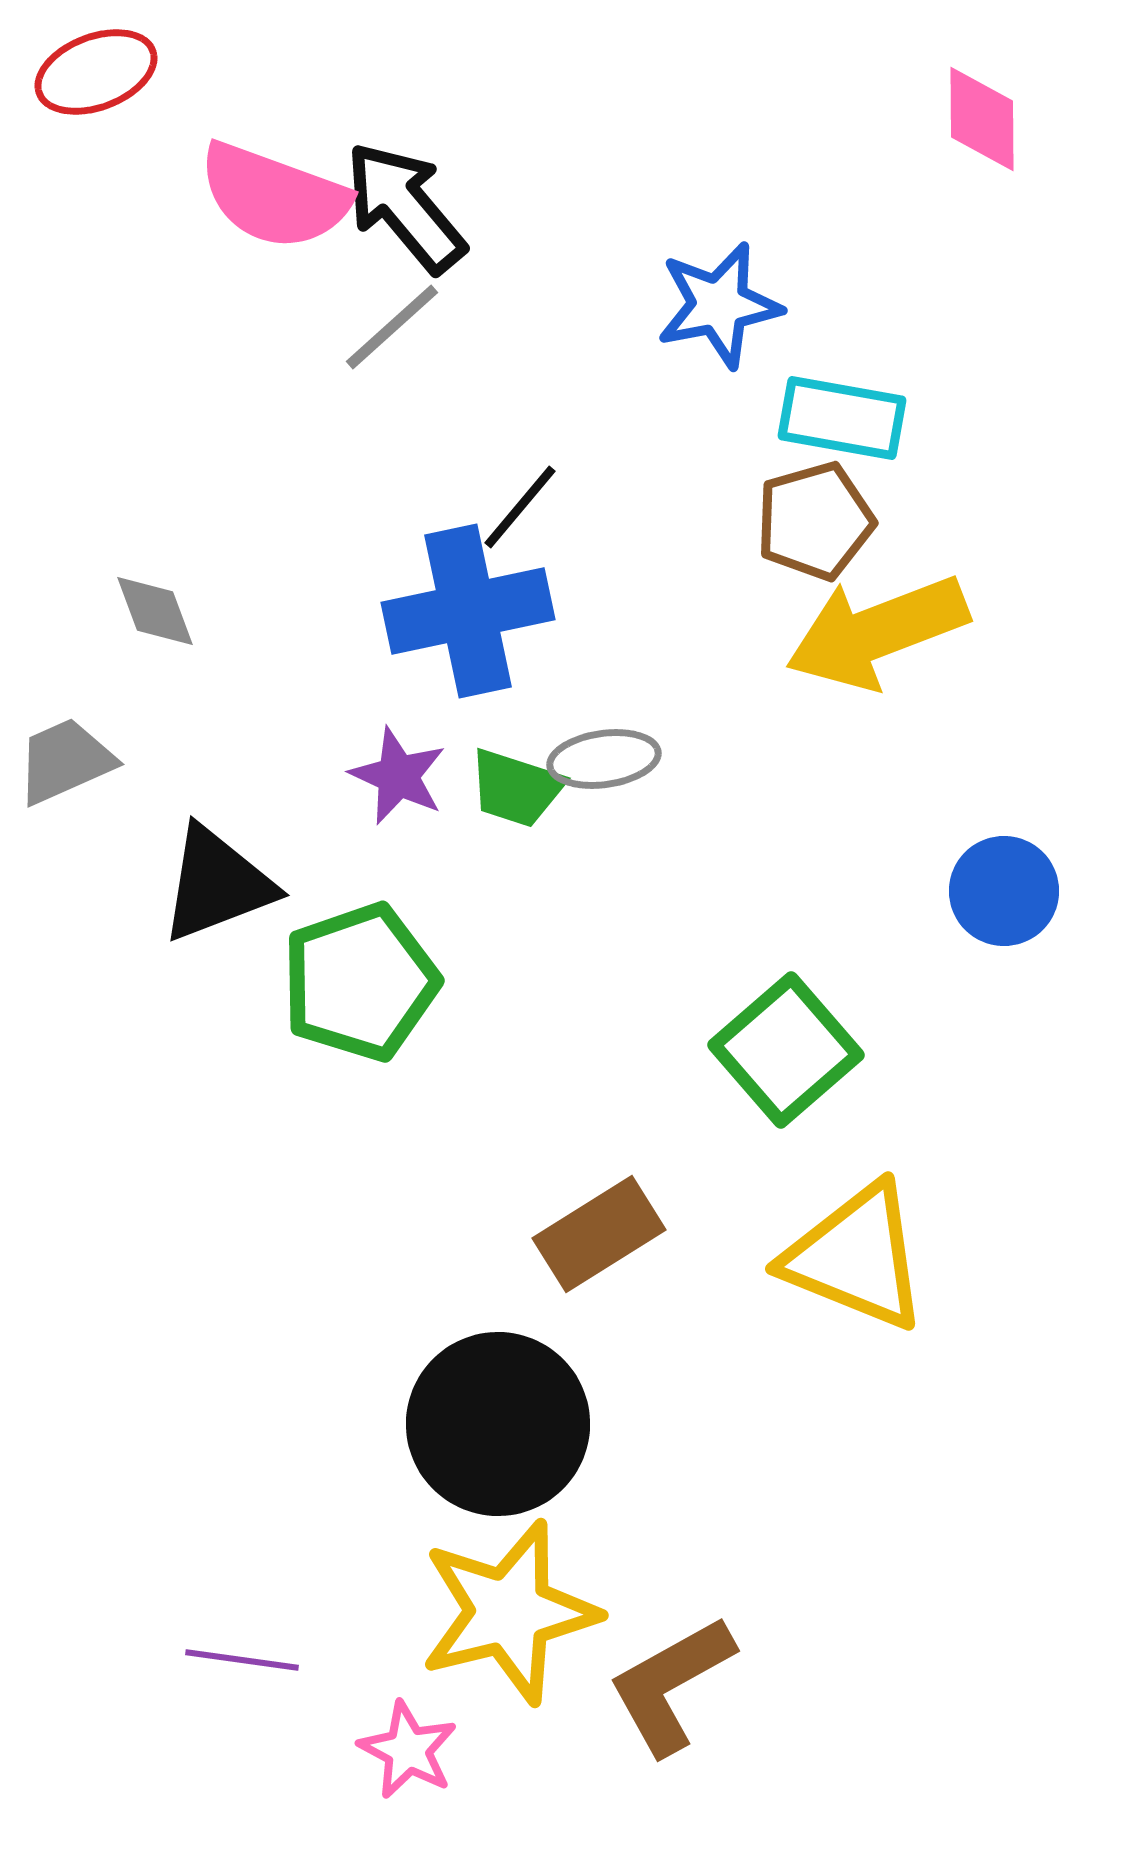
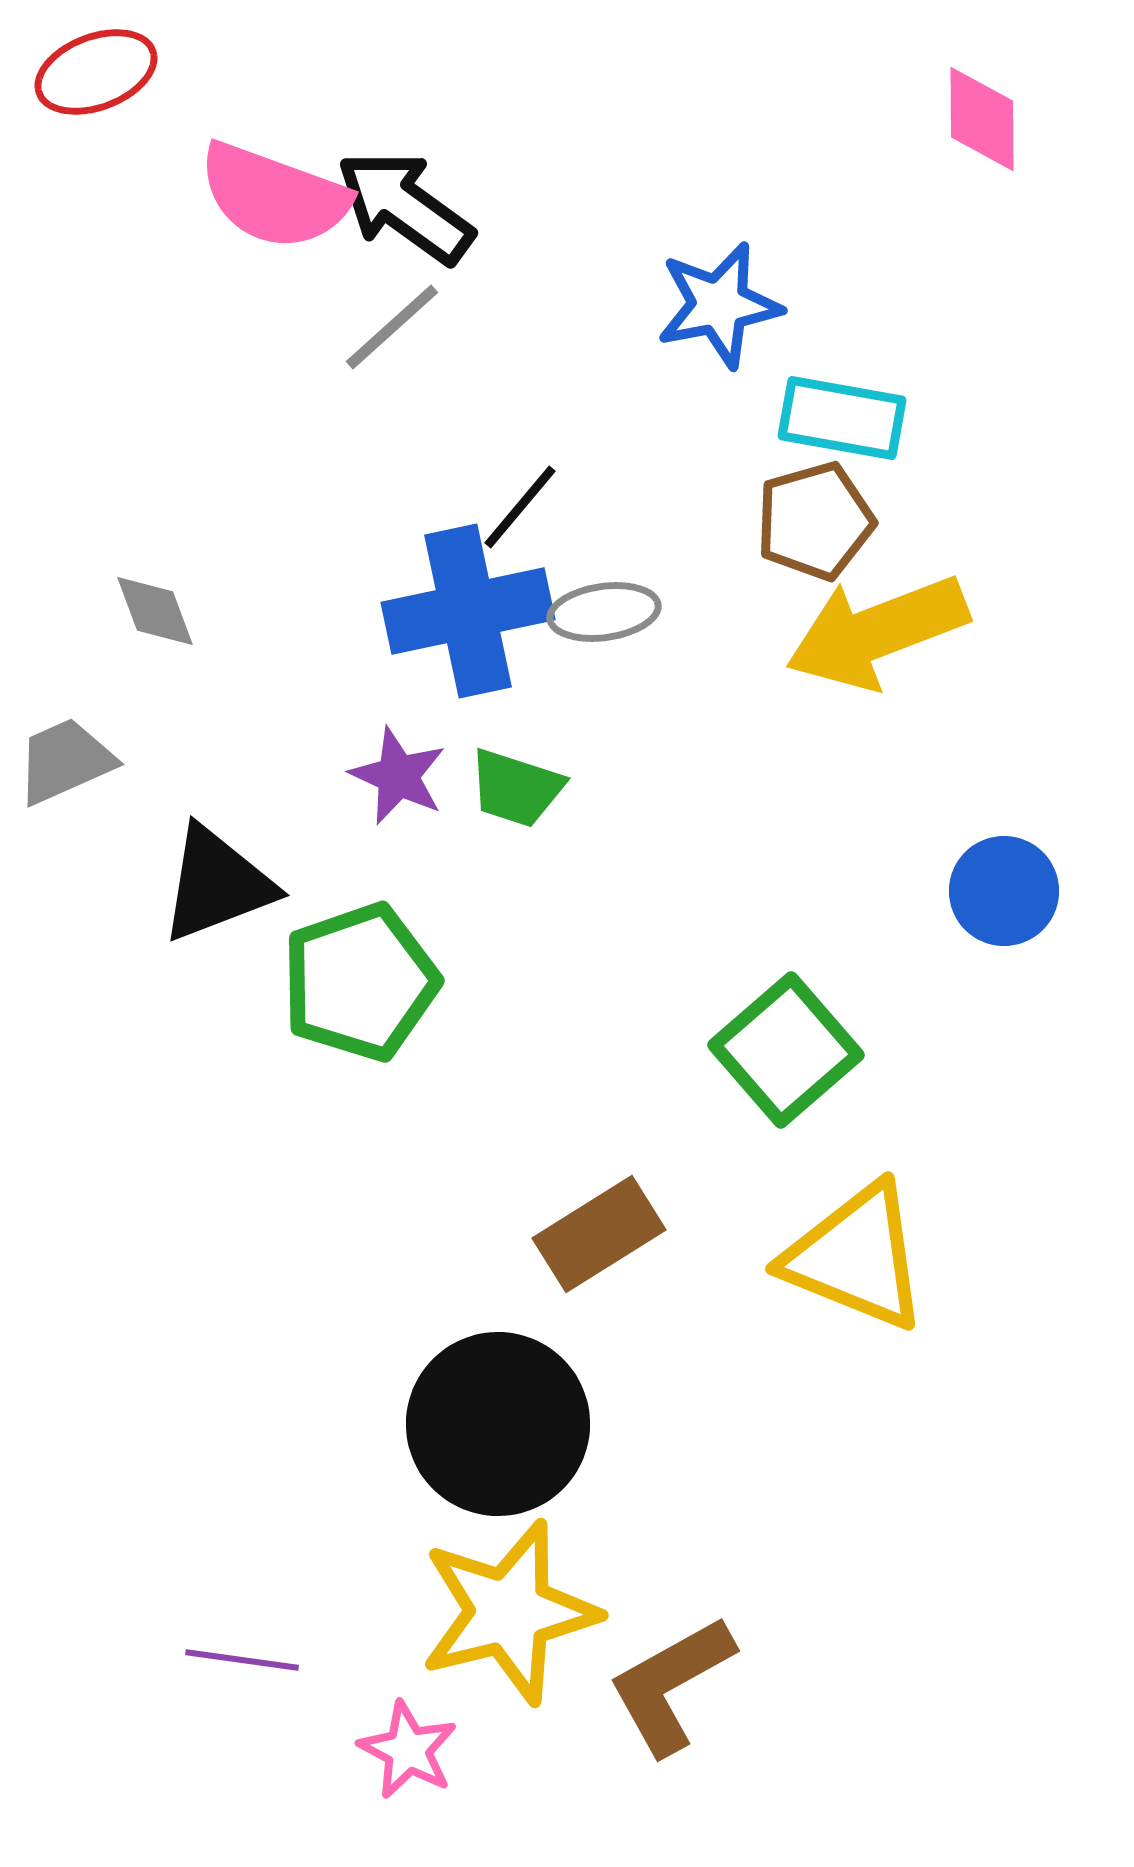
black arrow: rotated 14 degrees counterclockwise
gray ellipse: moved 147 px up
